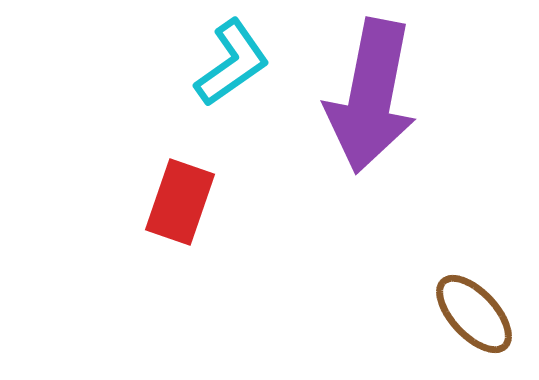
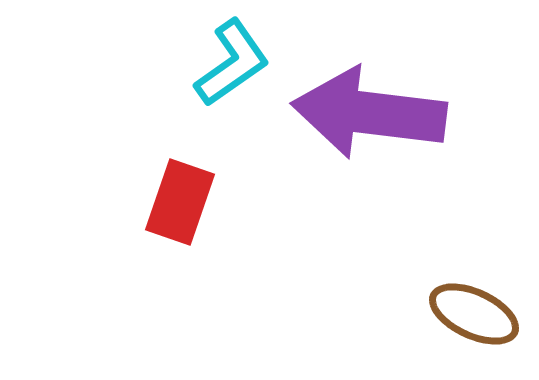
purple arrow: moved 2 px left, 17 px down; rotated 86 degrees clockwise
brown ellipse: rotated 22 degrees counterclockwise
